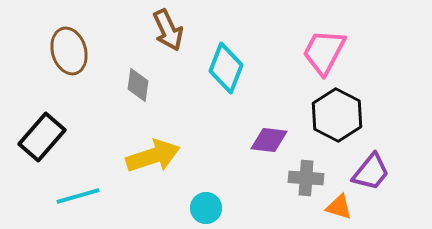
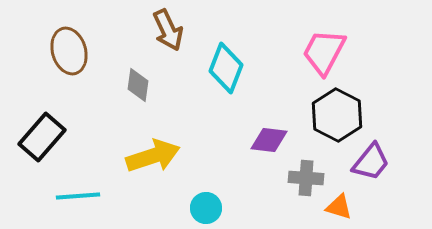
purple trapezoid: moved 10 px up
cyan line: rotated 12 degrees clockwise
